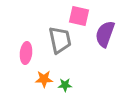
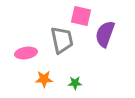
pink square: moved 2 px right
gray trapezoid: moved 2 px right
pink ellipse: rotated 75 degrees clockwise
green star: moved 10 px right, 2 px up
